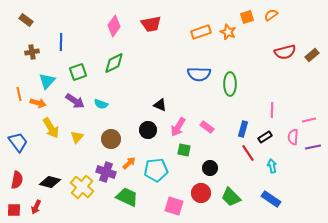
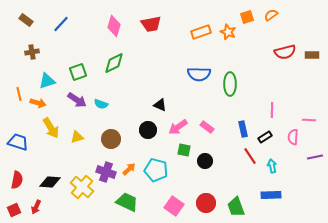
pink diamond at (114, 26): rotated 20 degrees counterclockwise
blue line at (61, 42): moved 18 px up; rotated 42 degrees clockwise
brown rectangle at (312, 55): rotated 40 degrees clockwise
cyan triangle at (47, 81): rotated 30 degrees clockwise
purple arrow at (75, 101): moved 2 px right, 1 px up
pink line at (309, 120): rotated 16 degrees clockwise
pink arrow at (178, 127): rotated 24 degrees clockwise
blue rectangle at (243, 129): rotated 28 degrees counterclockwise
yellow triangle at (77, 137): rotated 32 degrees clockwise
blue trapezoid at (18, 142): rotated 35 degrees counterclockwise
purple line at (313, 147): moved 2 px right, 10 px down
red line at (248, 153): moved 2 px right, 3 px down
orange arrow at (129, 163): moved 6 px down
black circle at (210, 168): moved 5 px left, 7 px up
cyan pentagon at (156, 170): rotated 20 degrees clockwise
black diamond at (50, 182): rotated 10 degrees counterclockwise
red circle at (201, 193): moved 5 px right, 10 px down
green trapezoid at (127, 197): moved 5 px down
green trapezoid at (231, 197): moved 5 px right, 10 px down; rotated 25 degrees clockwise
blue rectangle at (271, 199): moved 4 px up; rotated 36 degrees counterclockwise
pink square at (174, 206): rotated 18 degrees clockwise
red square at (14, 210): rotated 24 degrees counterclockwise
